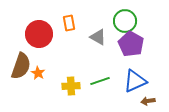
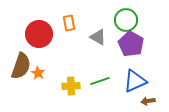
green circle: moved 1 px right, 1 px up
